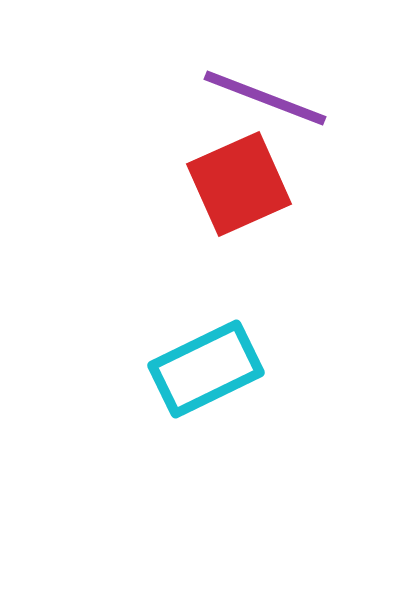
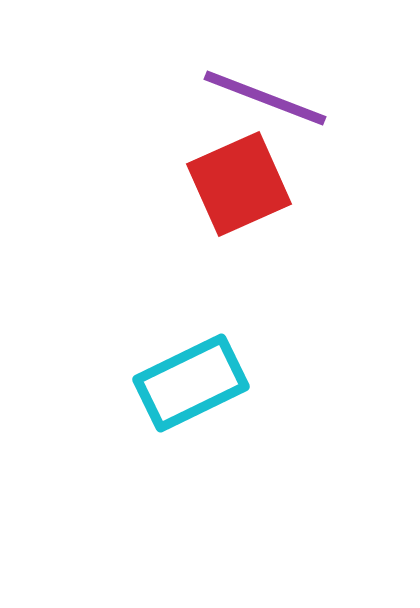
cyan rectangle: moved 15 px left, 14 px down
